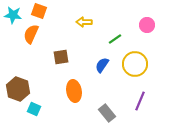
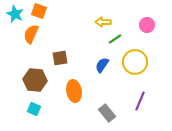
cyan star: moved 2 px right, 1 px up; rotated 18 degrees clockwise
yellow arrow: moved 19 px right
brown square: moved 1 px left, 1 px down
yellow circle: moved 2 px up
brown hexagon: moved 17 px right, 9 px up; rotated 15 degrees counterclockwise
